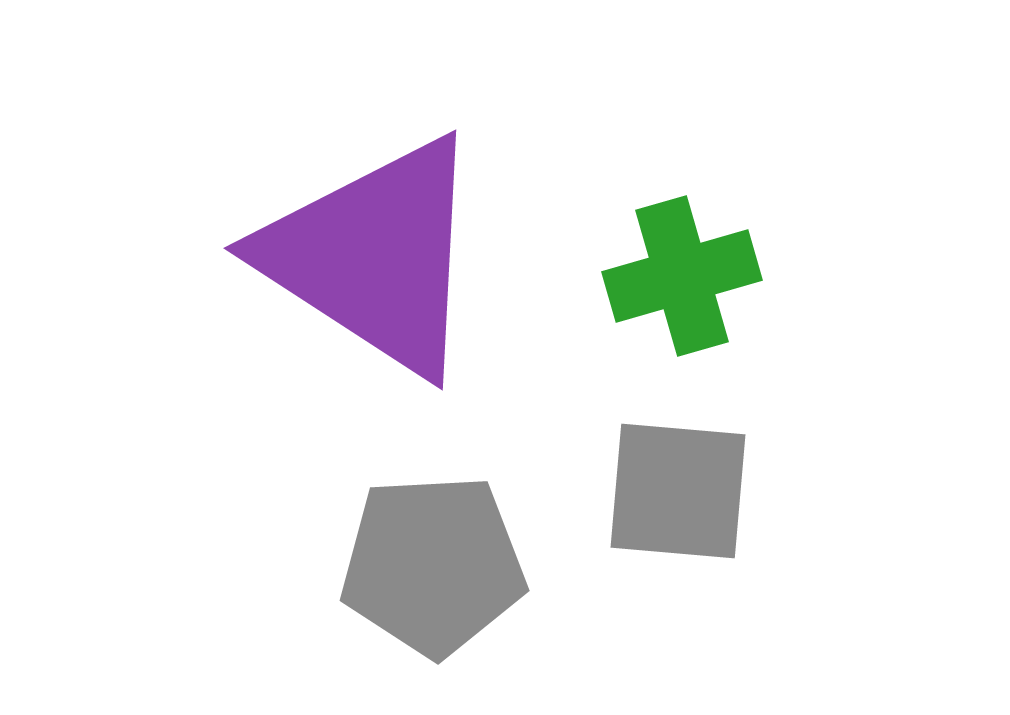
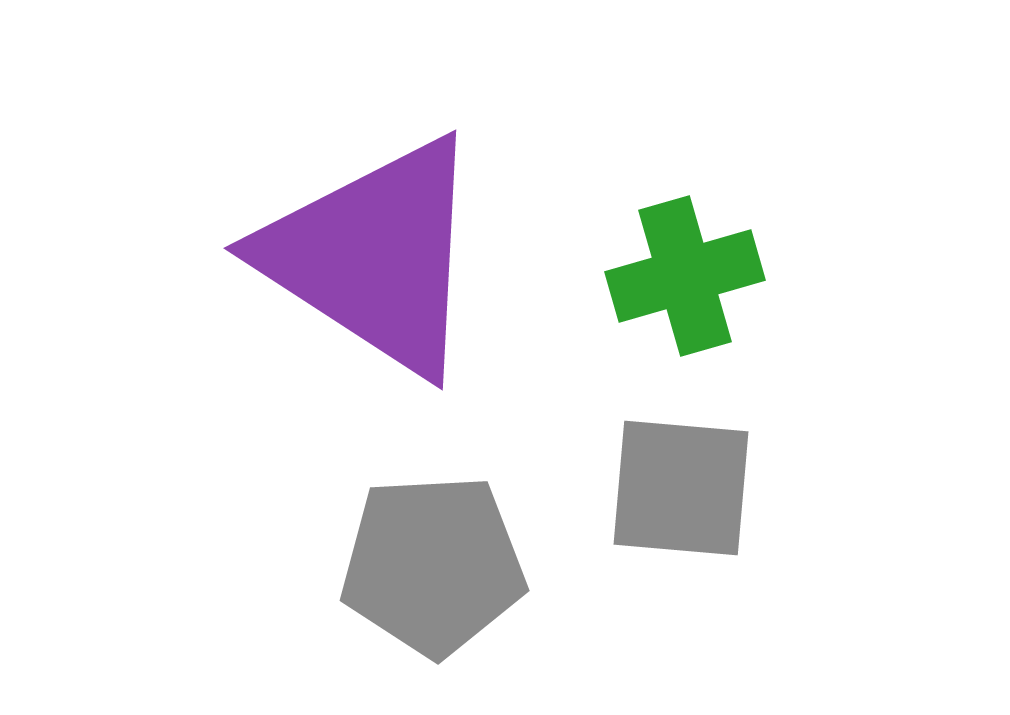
green cross: moved 3 px right
gray square: moved 3 px right, 3 px up
